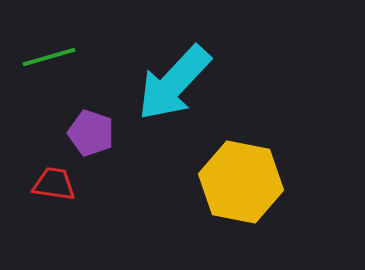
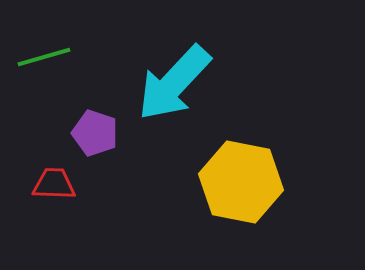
green line: moved 5 px left
purple pentagon: moved 4 px right
red trapezoid: rotated 6 degrees counterclockwise
